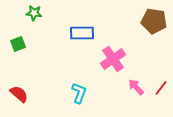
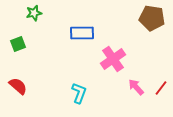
green star: rotated 21 degrees counterclockwise
brown pentagon: moved 2 px left, 3 px up
red semicircle: moved 1 px left, 8 px up
